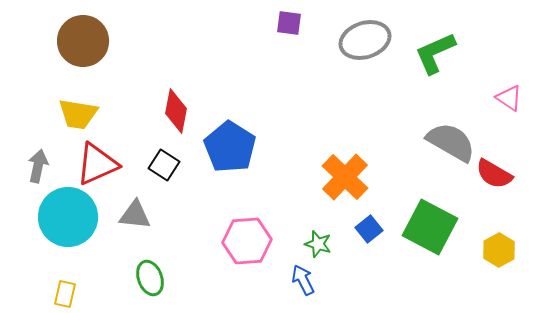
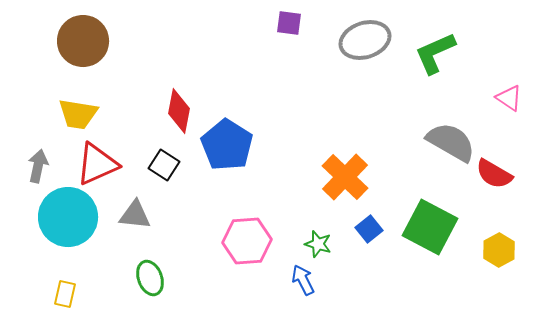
red diamond: moved 3 px right
blue pentagon: moved 3 px left, 2 px up
